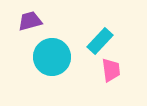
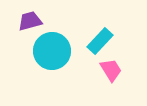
cyan circle: moved 6 px up
pink trapezoid: rotated 25 degrees counterclockwise
